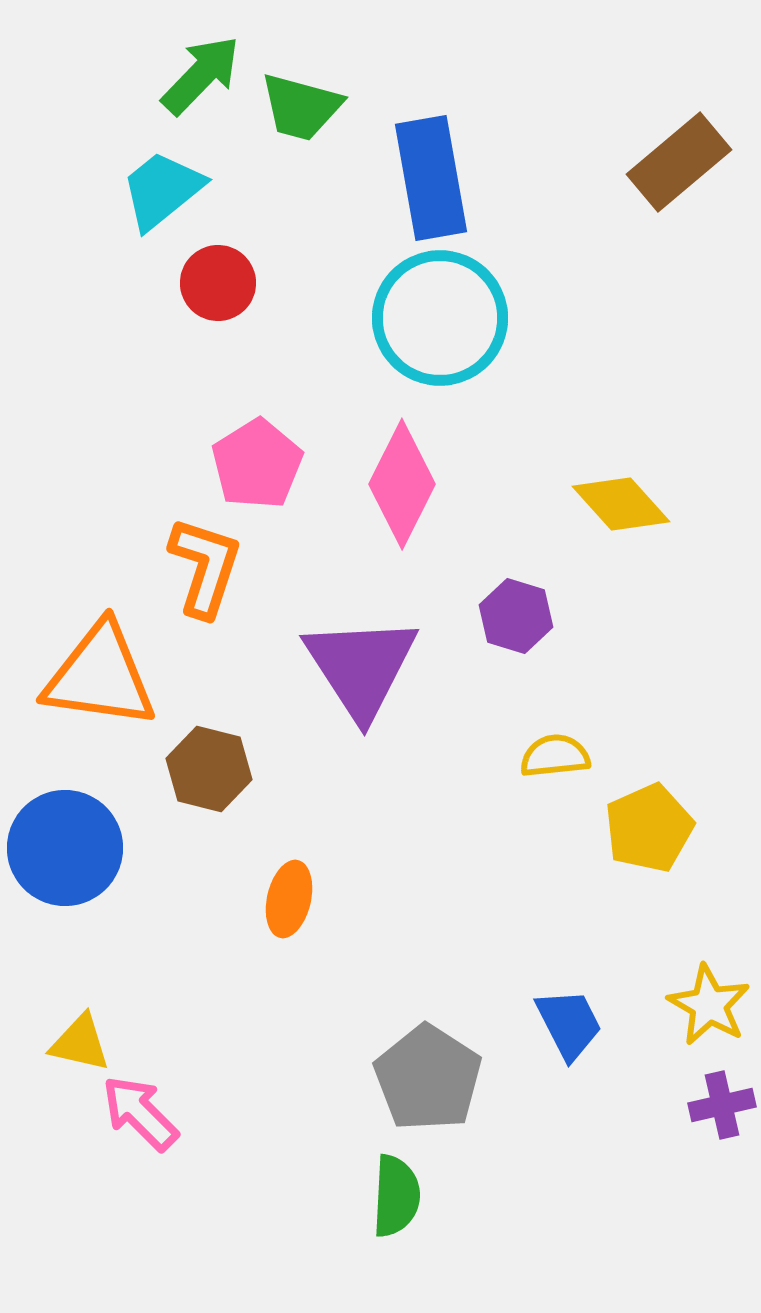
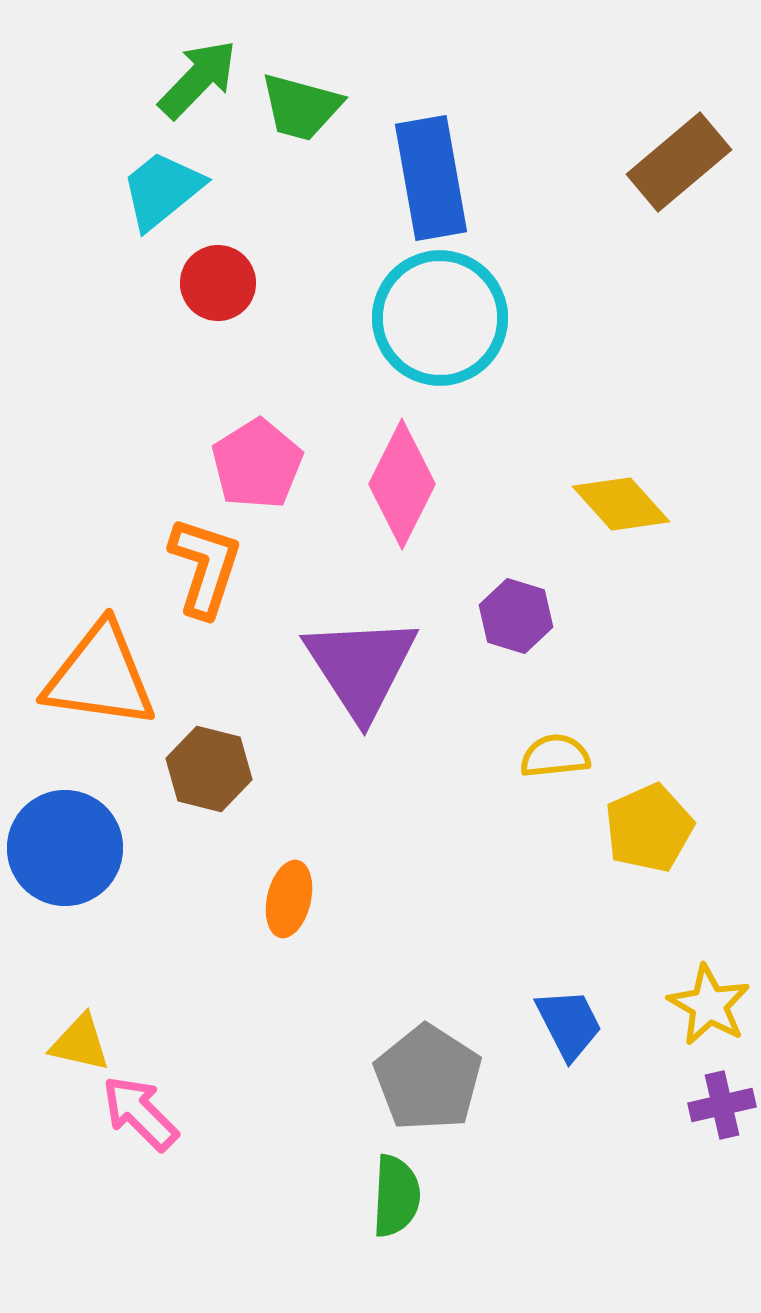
green arrow: moved 3 px left, 4 px down
